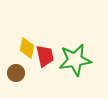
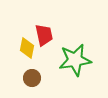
red trapezoid: moved 1 px left, 21 px up
brown circle: moved 16 px right, 5 px down
